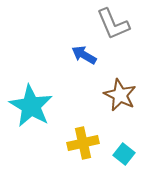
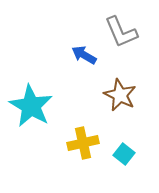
gray L-shape: moved 8 px right, 8 px down
